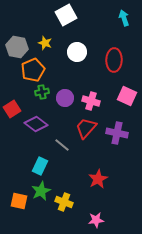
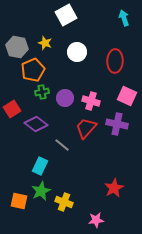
red ellipse: moved 1 px right, 1 px down
purple cross: moved 9 px up
red star: moved 16 px right, 9 px down
